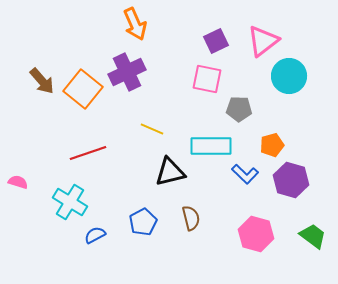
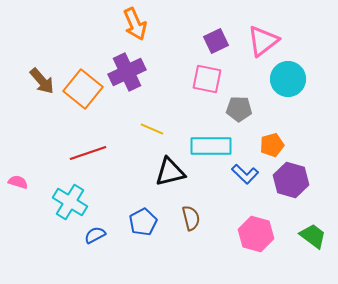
cyan circle: moved 1 px left, 3 px down
